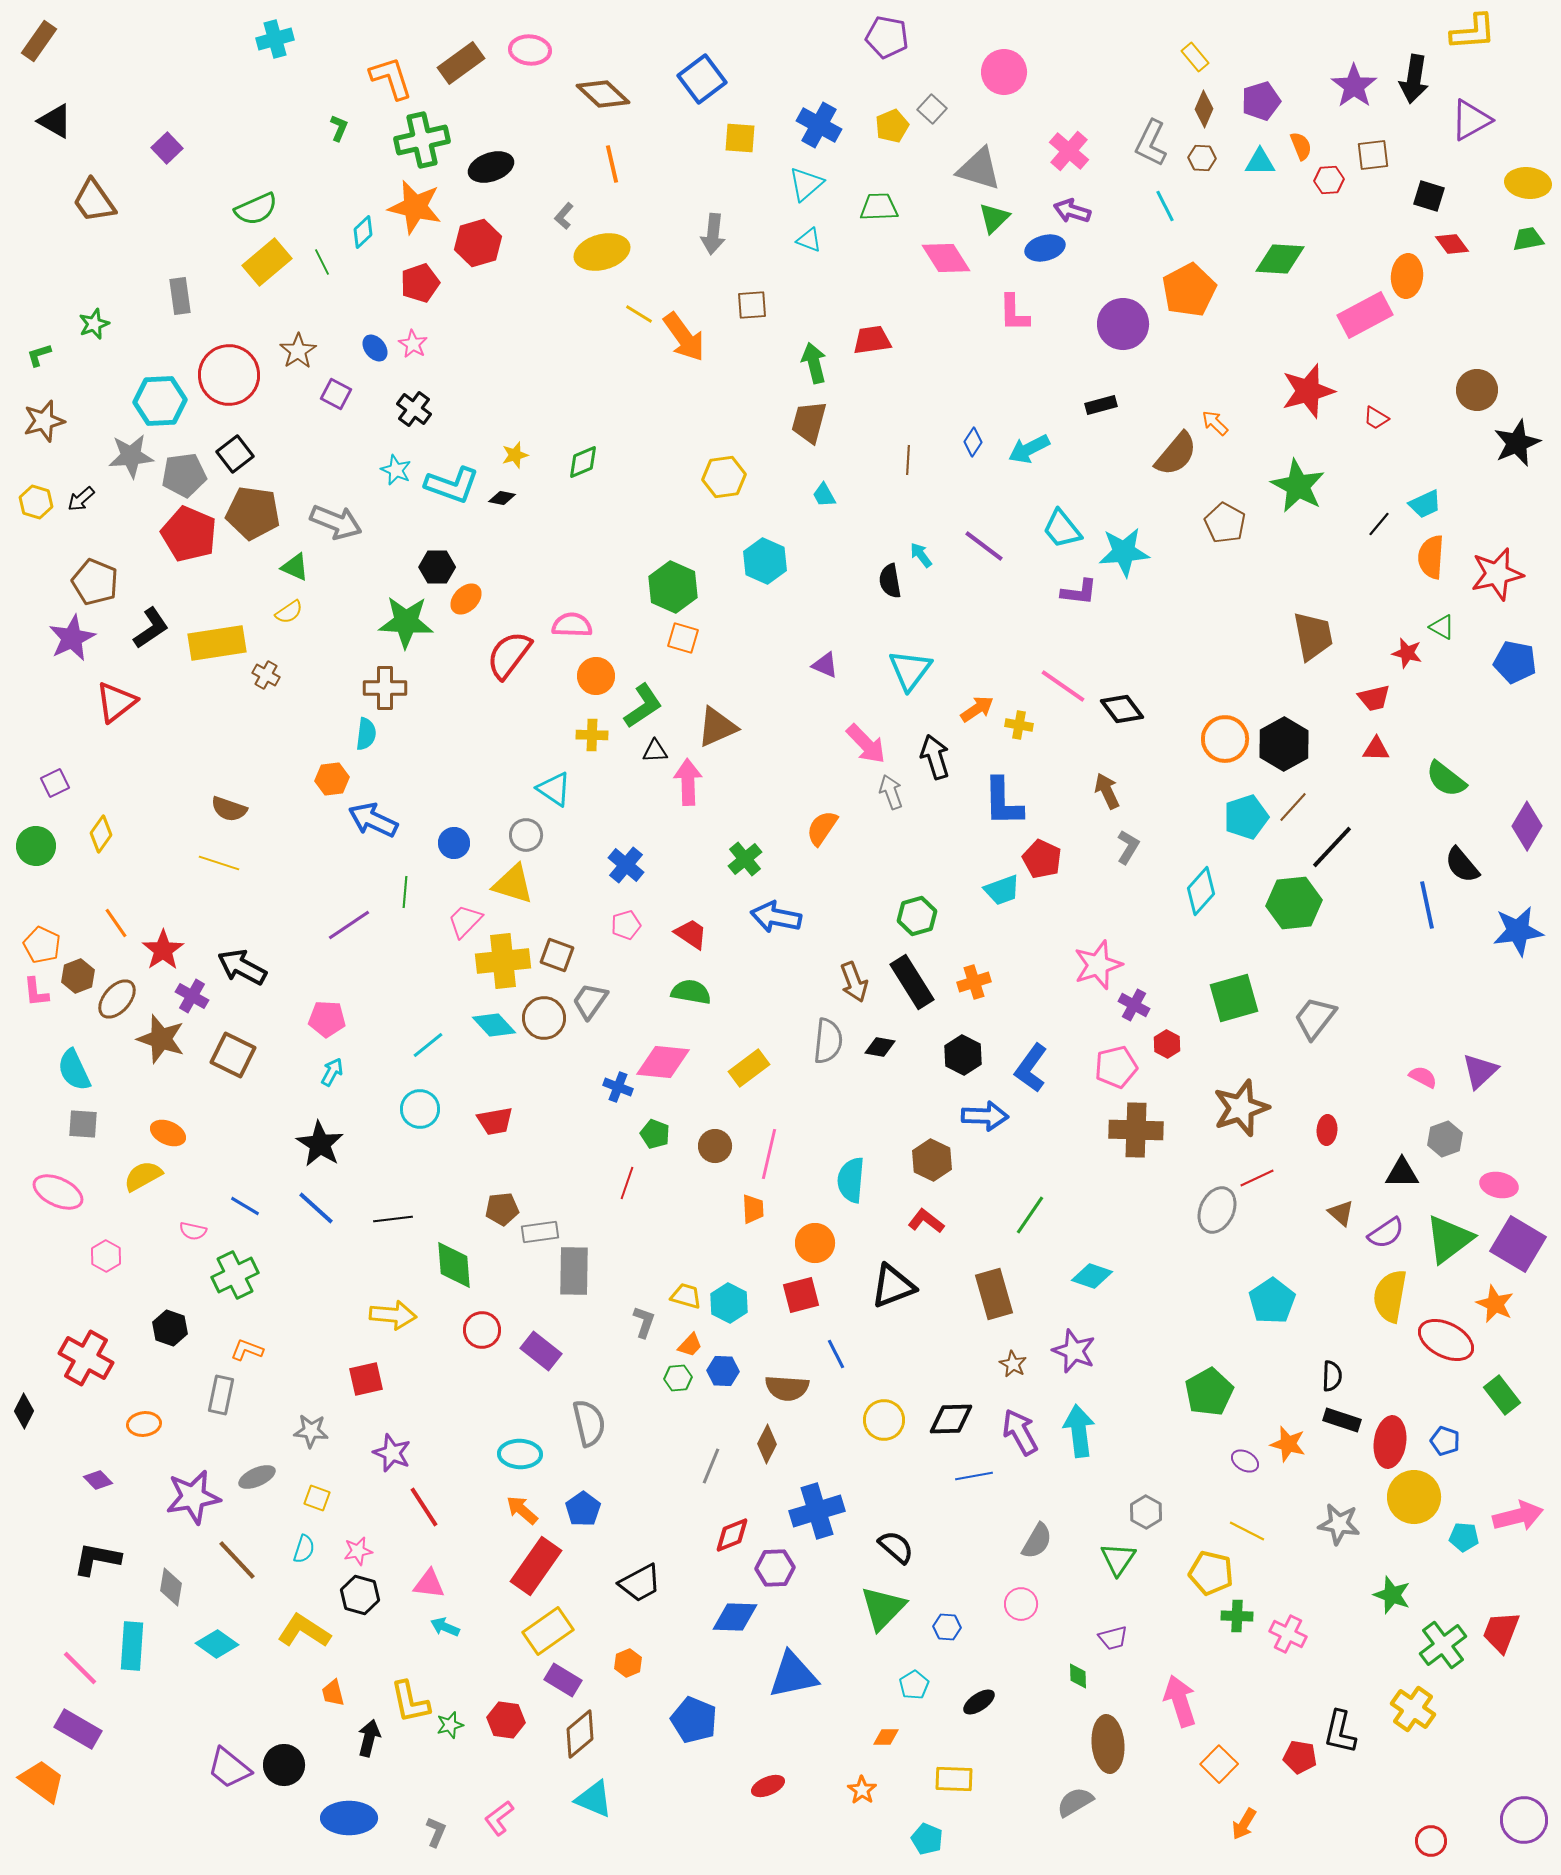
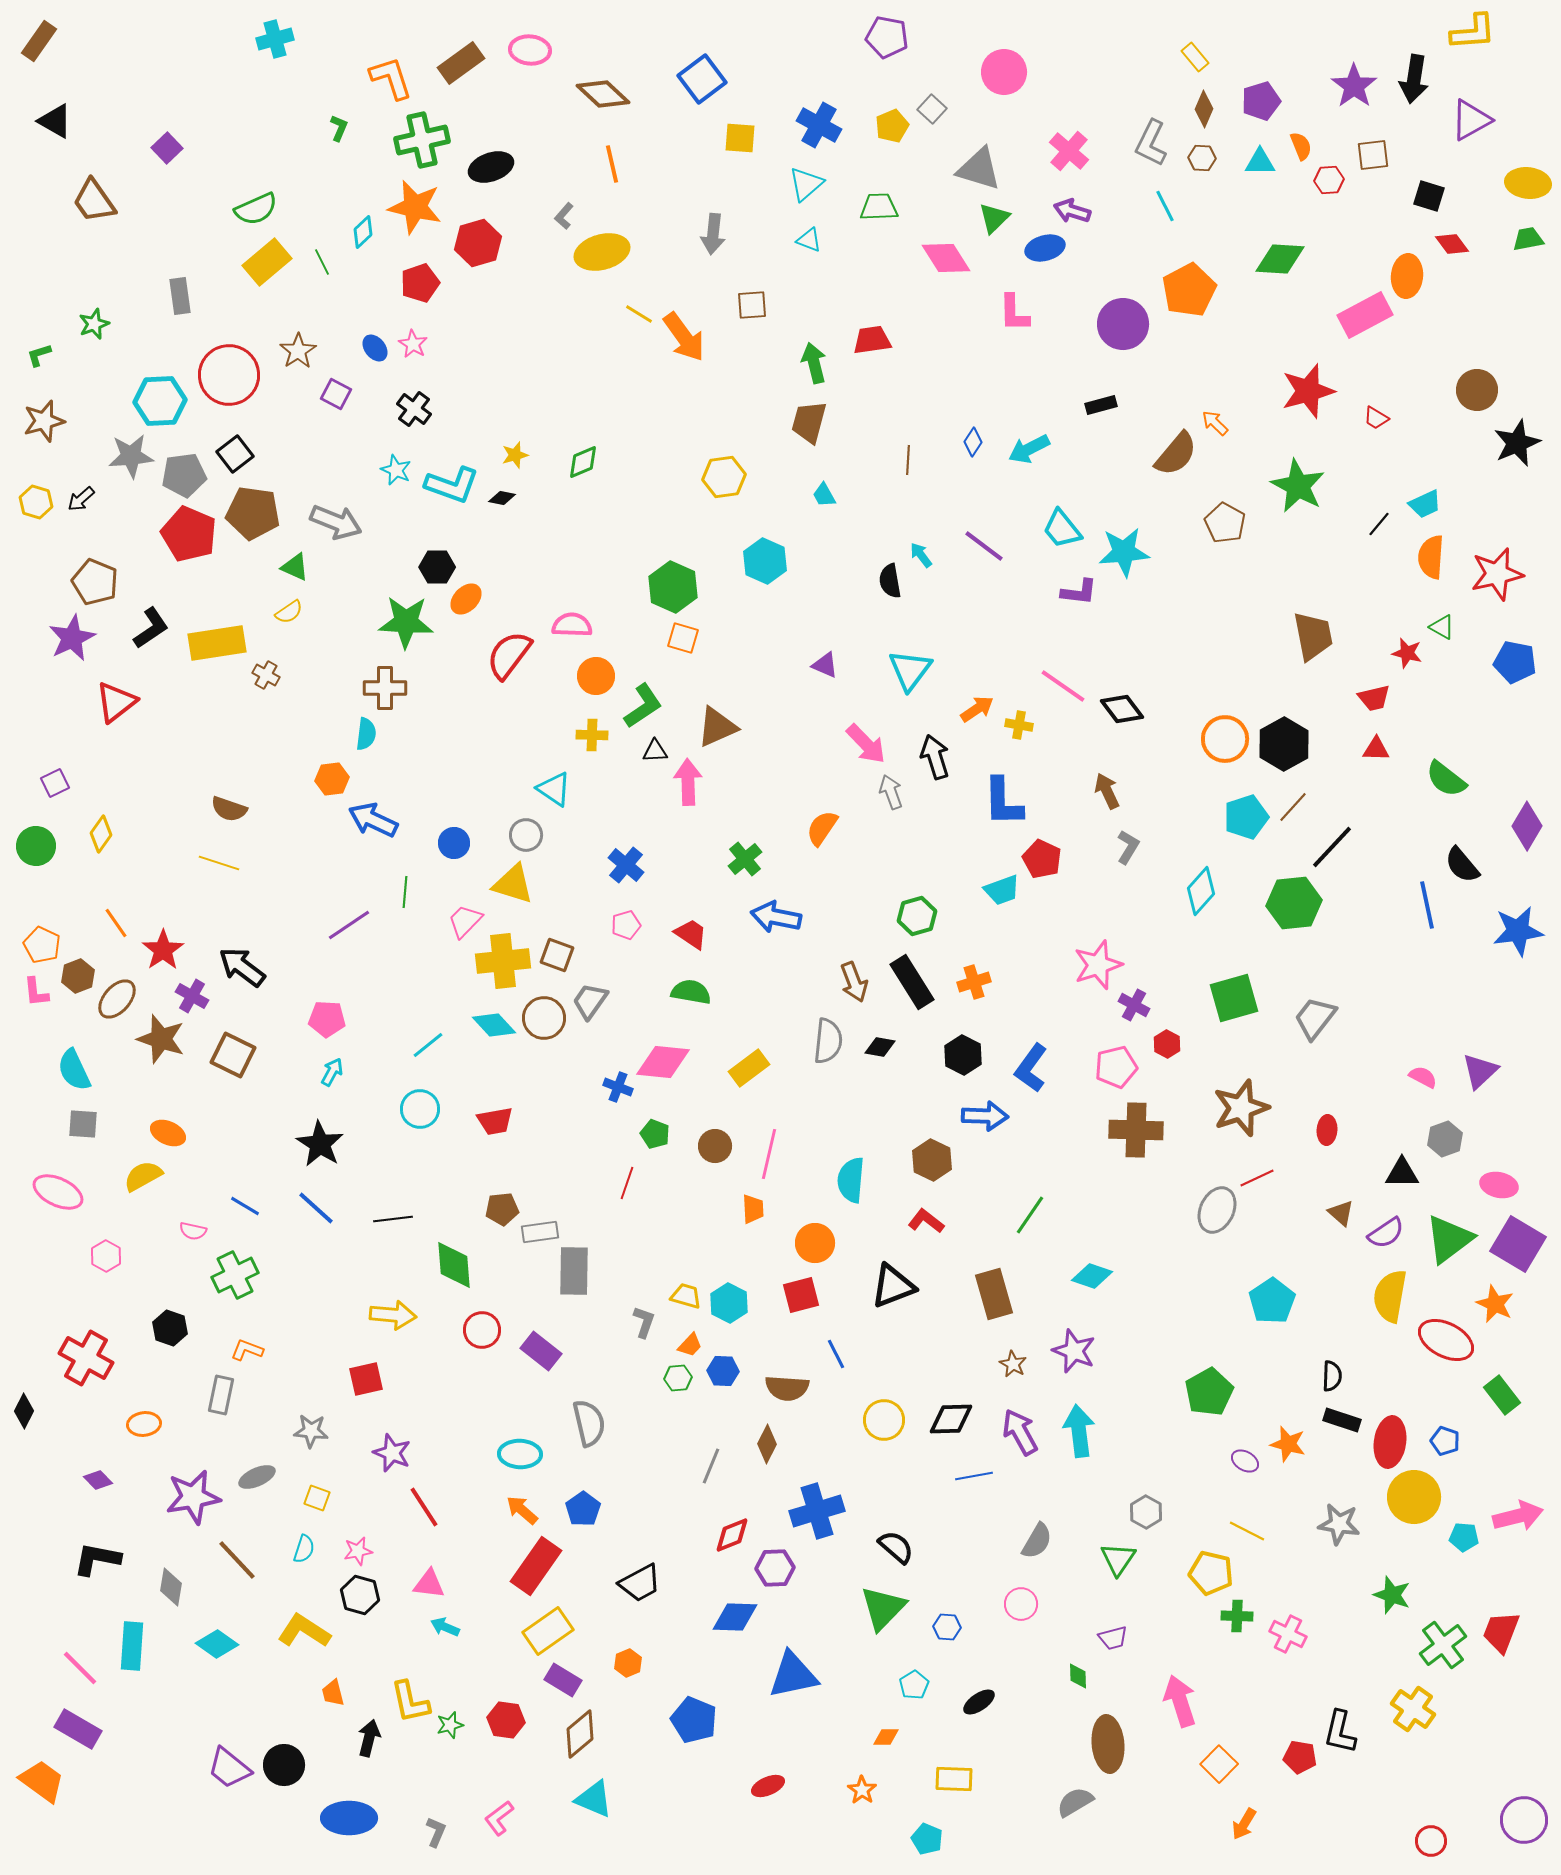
black arrow at (242, 967): rotated 9 degrees clockwise
